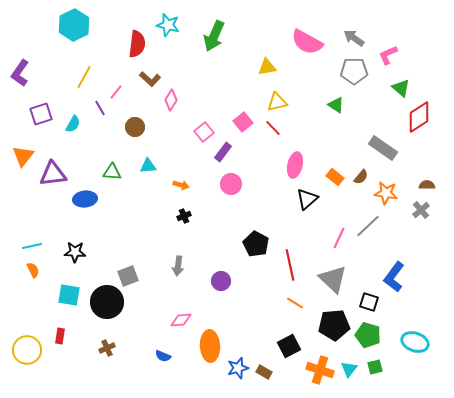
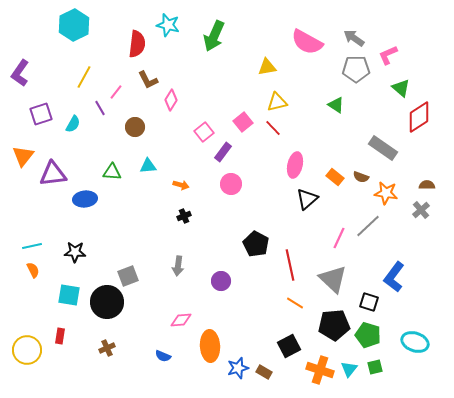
gray pentagon at (354, 71): moved 2 px right, 2 px up
brown L-shape at (150, 79): moved 2 px left, 1 px down; rotated 20 degrees clockwise
brown semicircle at (361, 177): rotated 70 degrees clockwise
